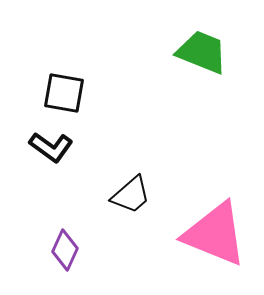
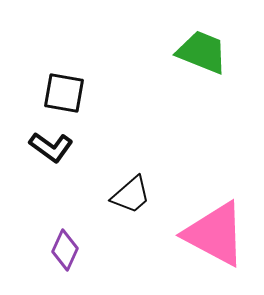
pink triangle: rotated 6 degrees clockwise
